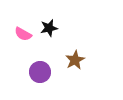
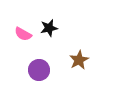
brown star: moved 4 px right
purple circle: moved 1 px left, 2 px up
